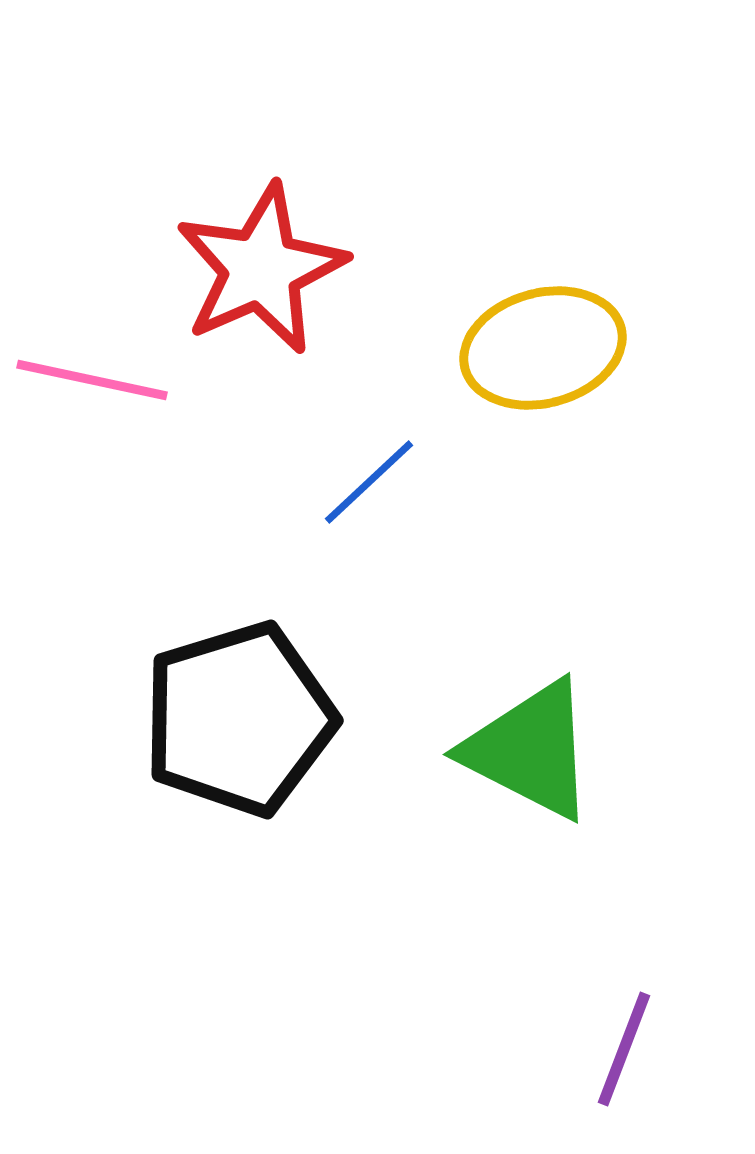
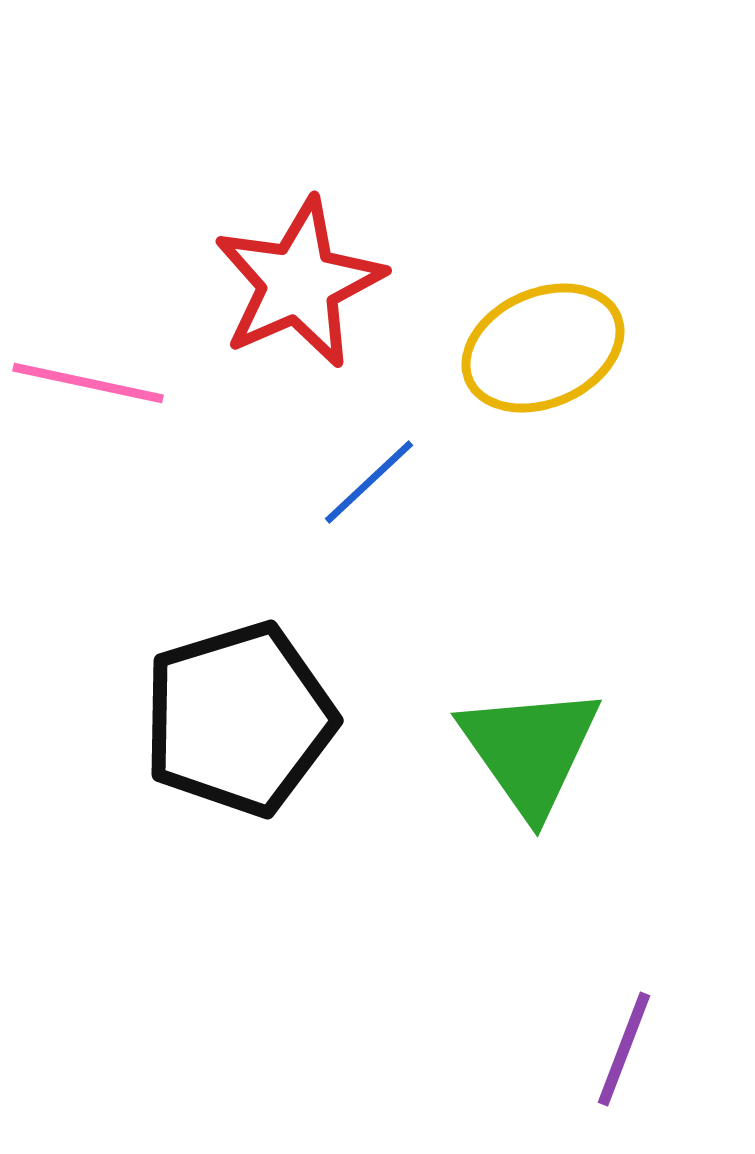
red star: moved 38 px right, 14 px down
yellow ellipse: rotated 9 degrees counterclockwise
pink line: moved 4 px left, 3 px down
green triangle: rotated 28 degrees clockwise
